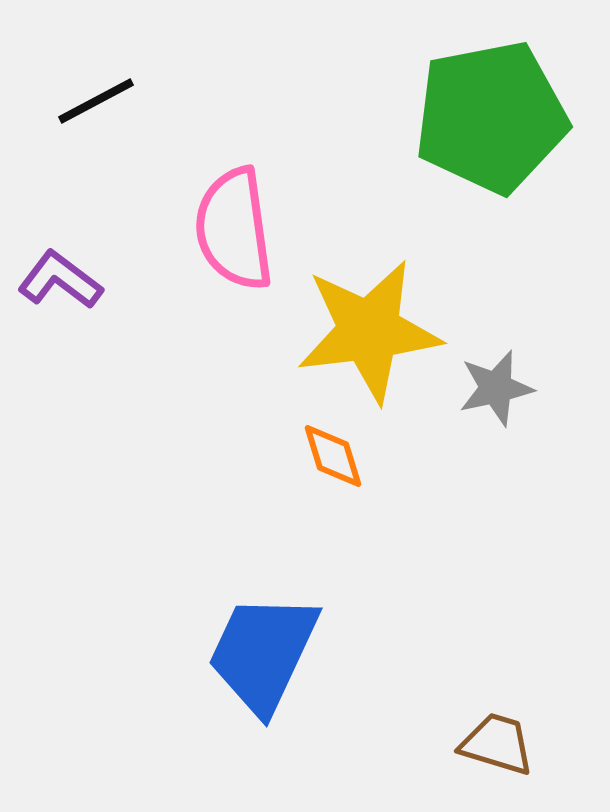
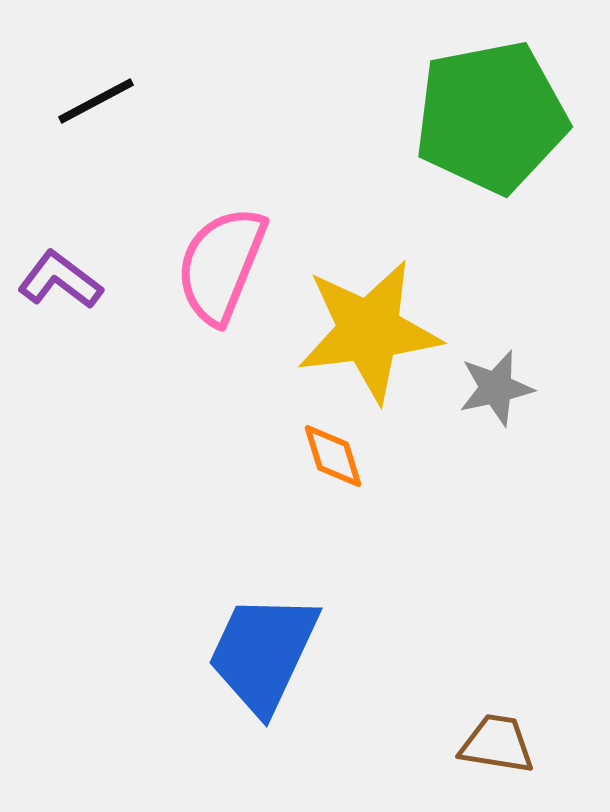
pink semicircle: moved 13 px left, 36 px down; rotated 30 degrees clockwise
brown trapezoid: rotated 8 degrees counterclockwise
